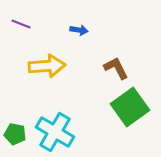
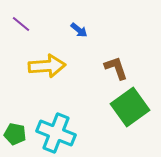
purple line: rotated 18 degrees clockwise
blue arrow: rotated 30 degrees clockwise
brown L-shape: rotated 8 degrees clockwise
cyan cross: moved 1 px right, 1 px down; rotated 9 degrees counterclockwise
